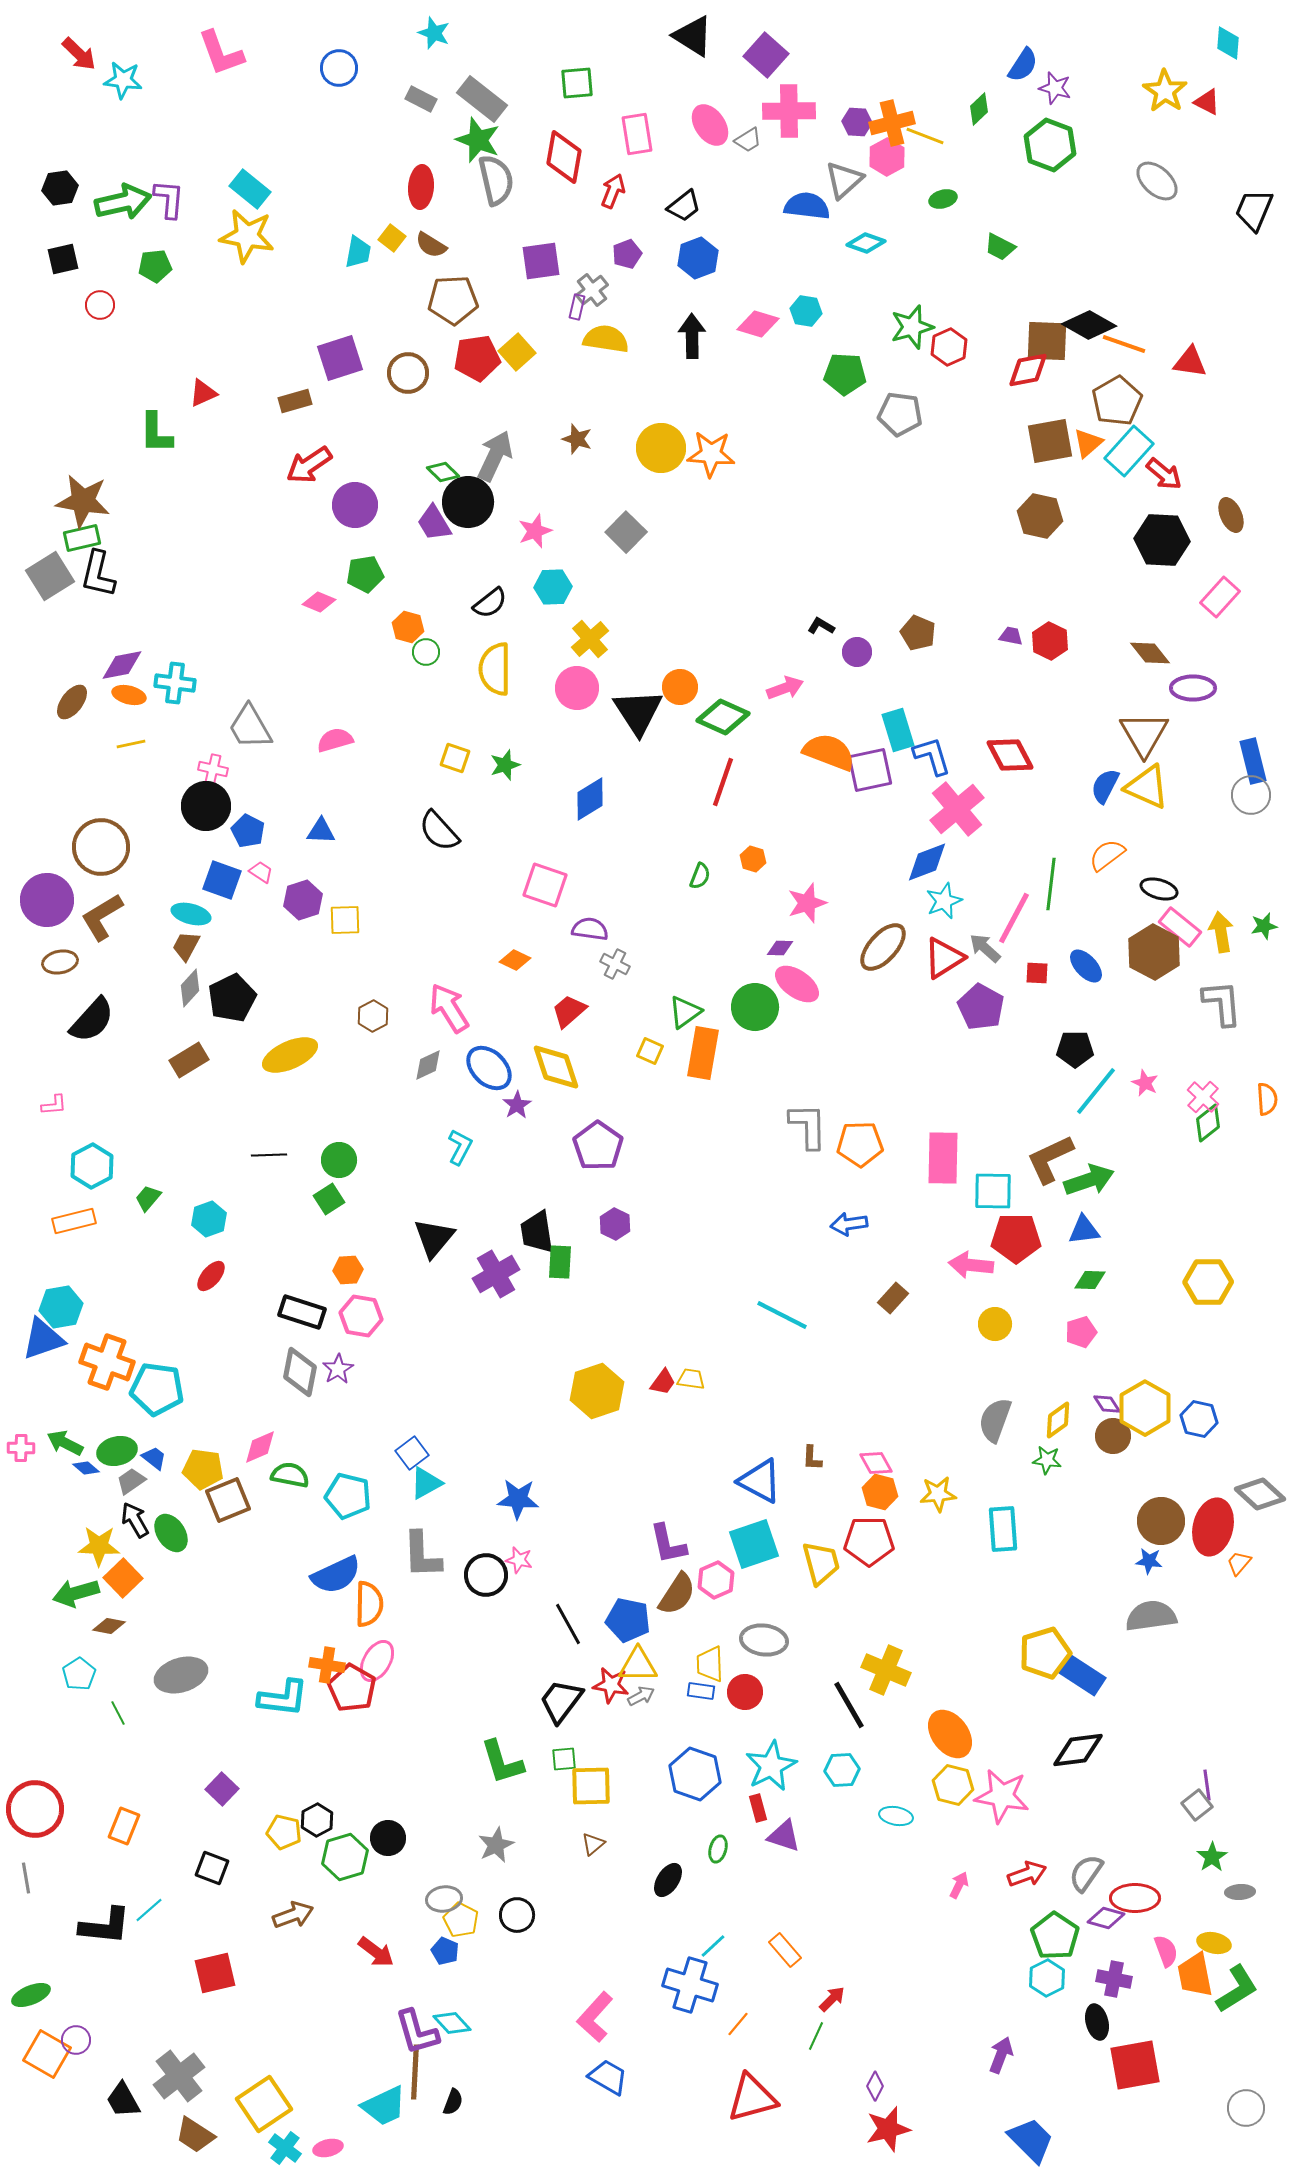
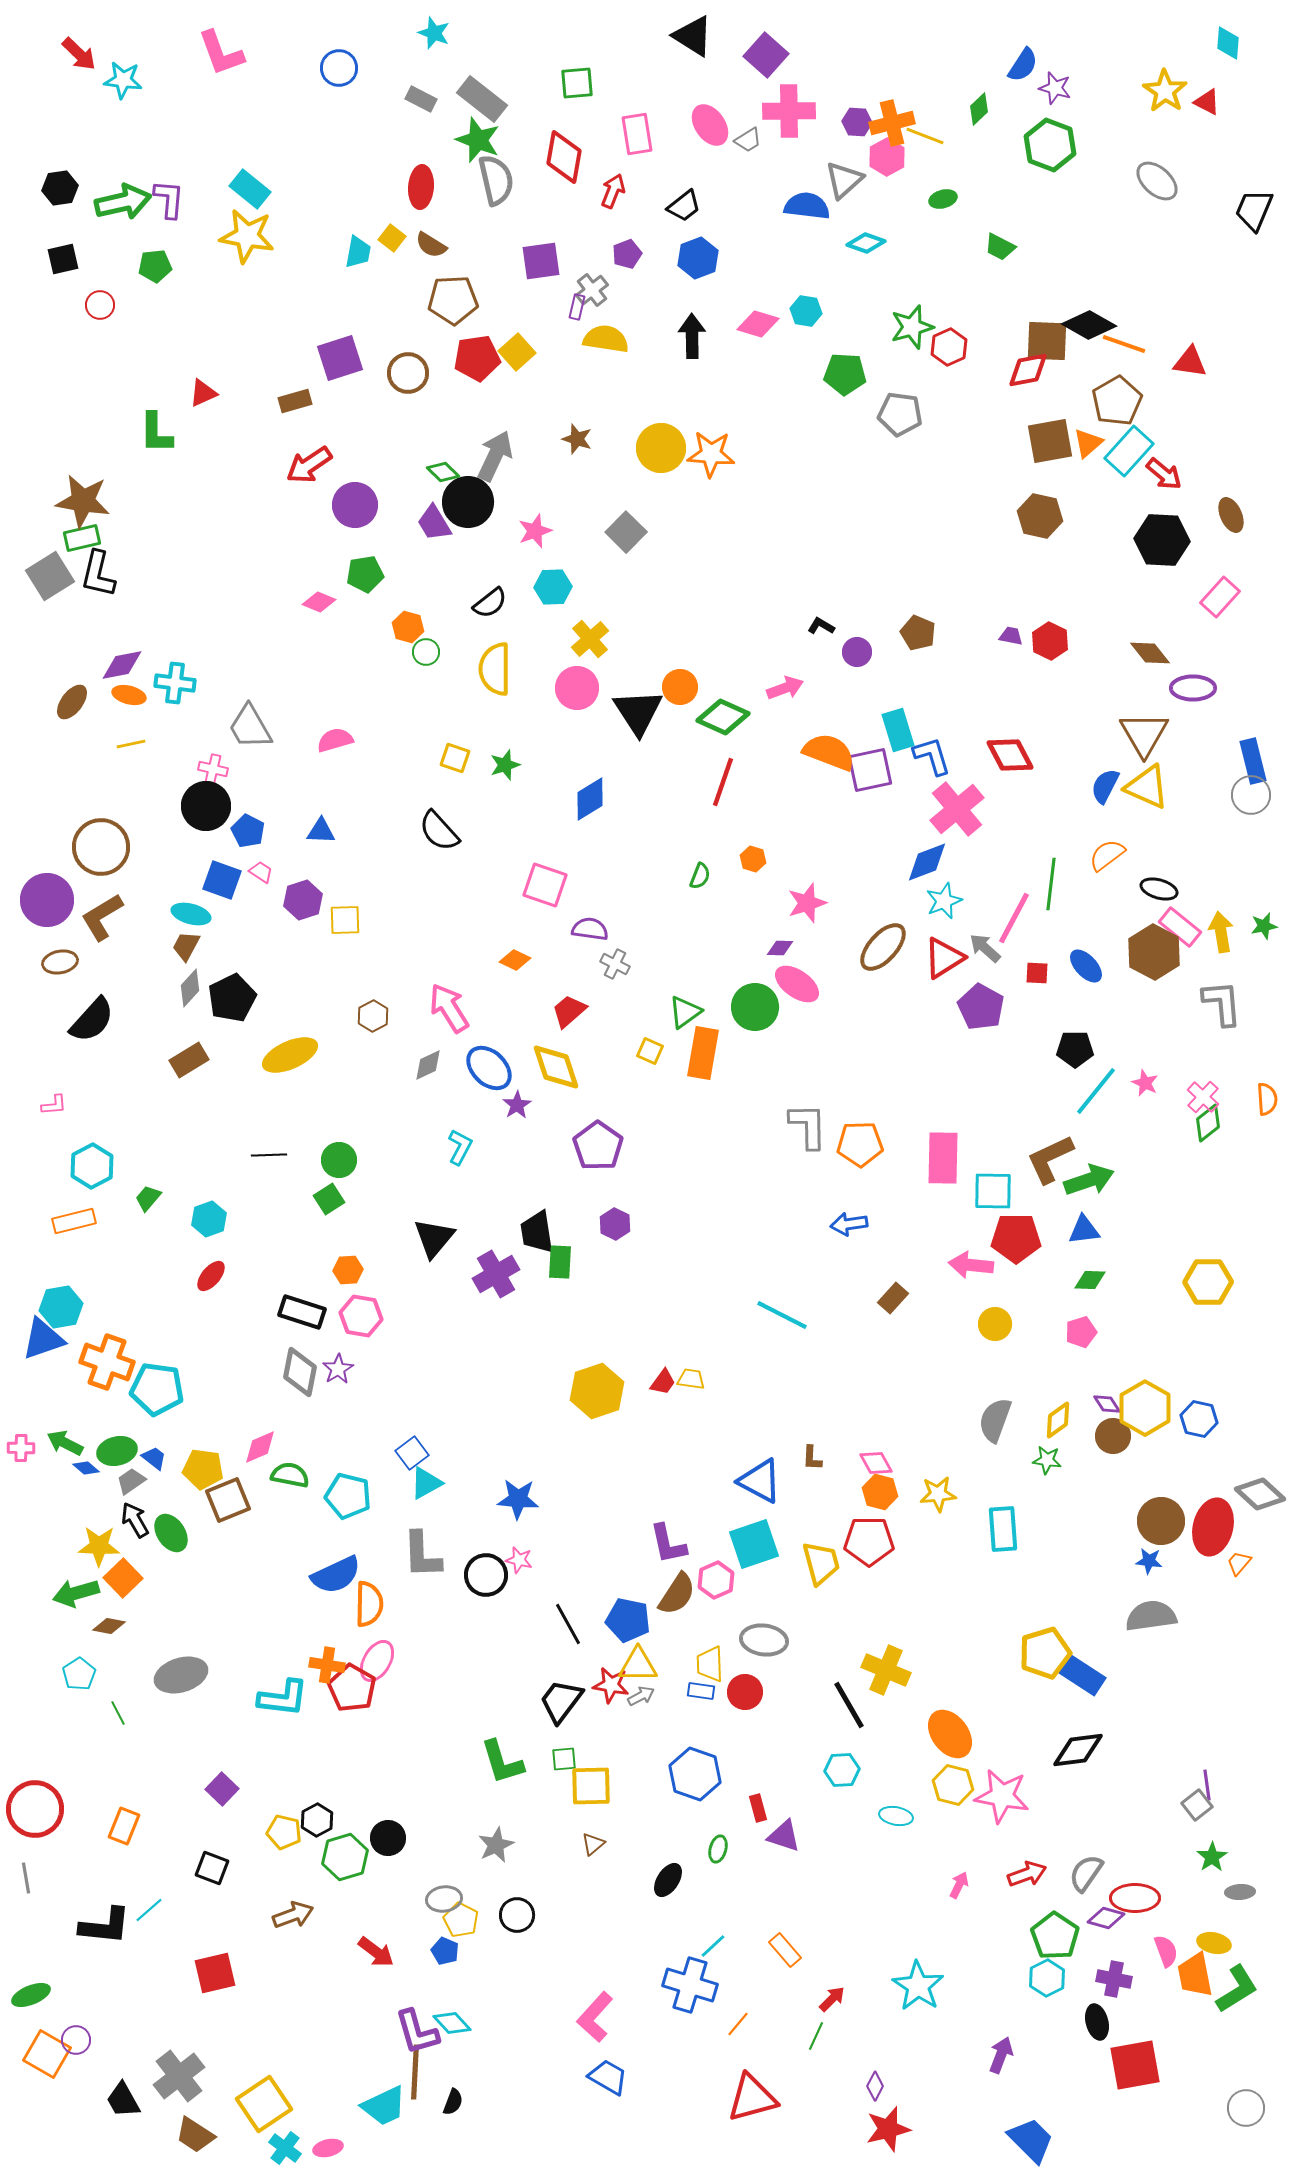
cyan star at (771, 1766): moved 147 px right, 220 px down; rotated 12 degrees counterclockwise
